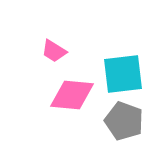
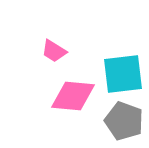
pink diamond: moved 1 px right, 1 px down
